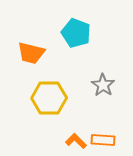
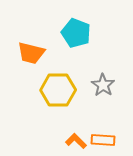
yellow hexagon: moved 9 px right, 8 px up
